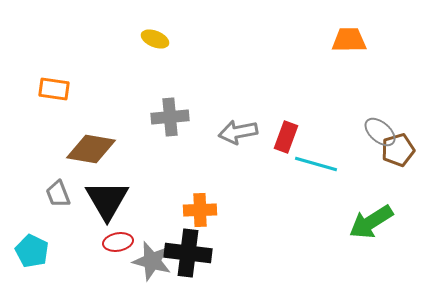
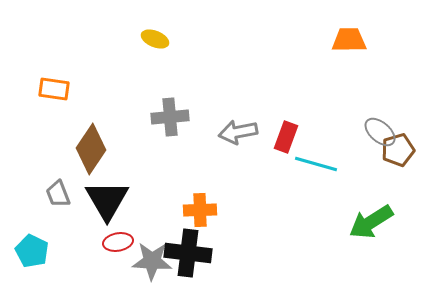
brown diamond: rotated 66 degrees counterclockwise
gray star: rotated 12 degrees counterclockwise
